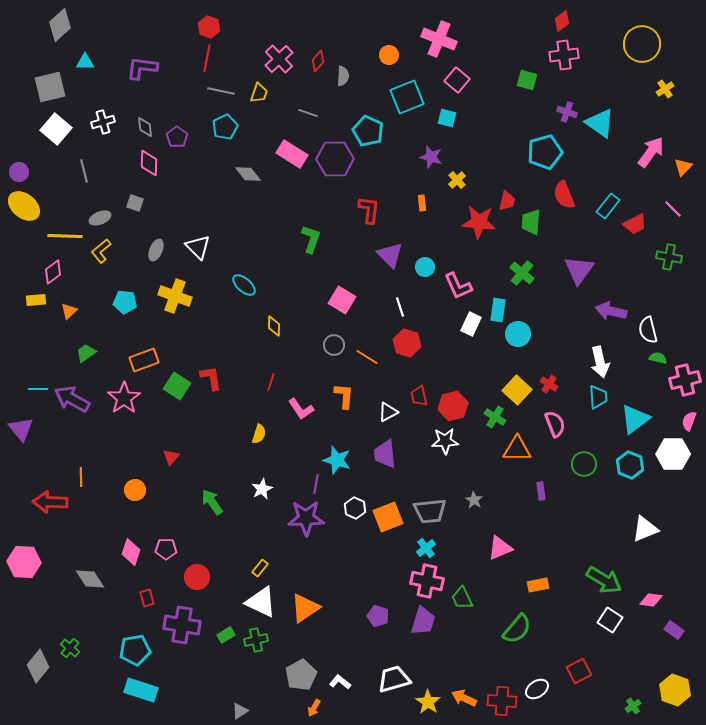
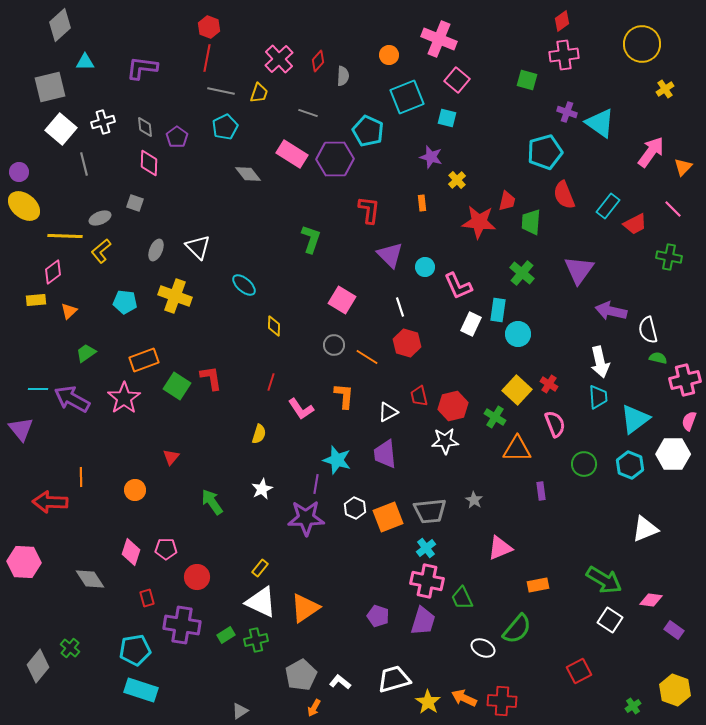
white square at (56, 129): moved 5 px right
gray line at (84, 171): moved 7 px up
white ellipse at (537, 689): moved 54 px left, 41 px up; rotated 60 degrees clockwise
